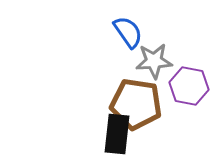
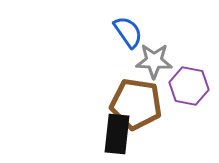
gray star: rotated 6 degrees clockwise
